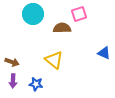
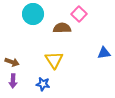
pink square: rotated 28 degrees counterclockwise
blue triangle: rotated 32 degrees counterclockwise
yellow triangle: rotated 18 degrees clockwise
blue star: moved 7 px right
